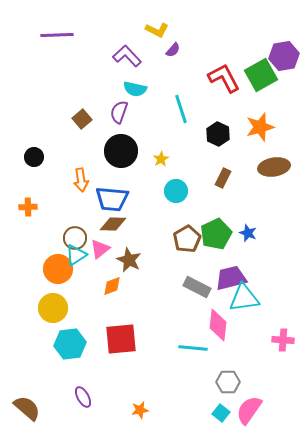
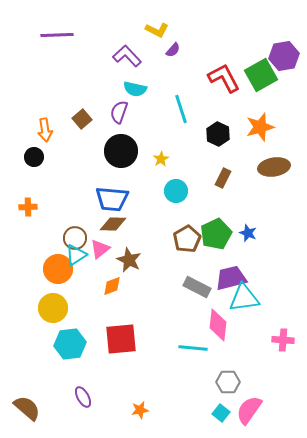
orange arrow at (81, 180): moved 36 px left, 50 px up
